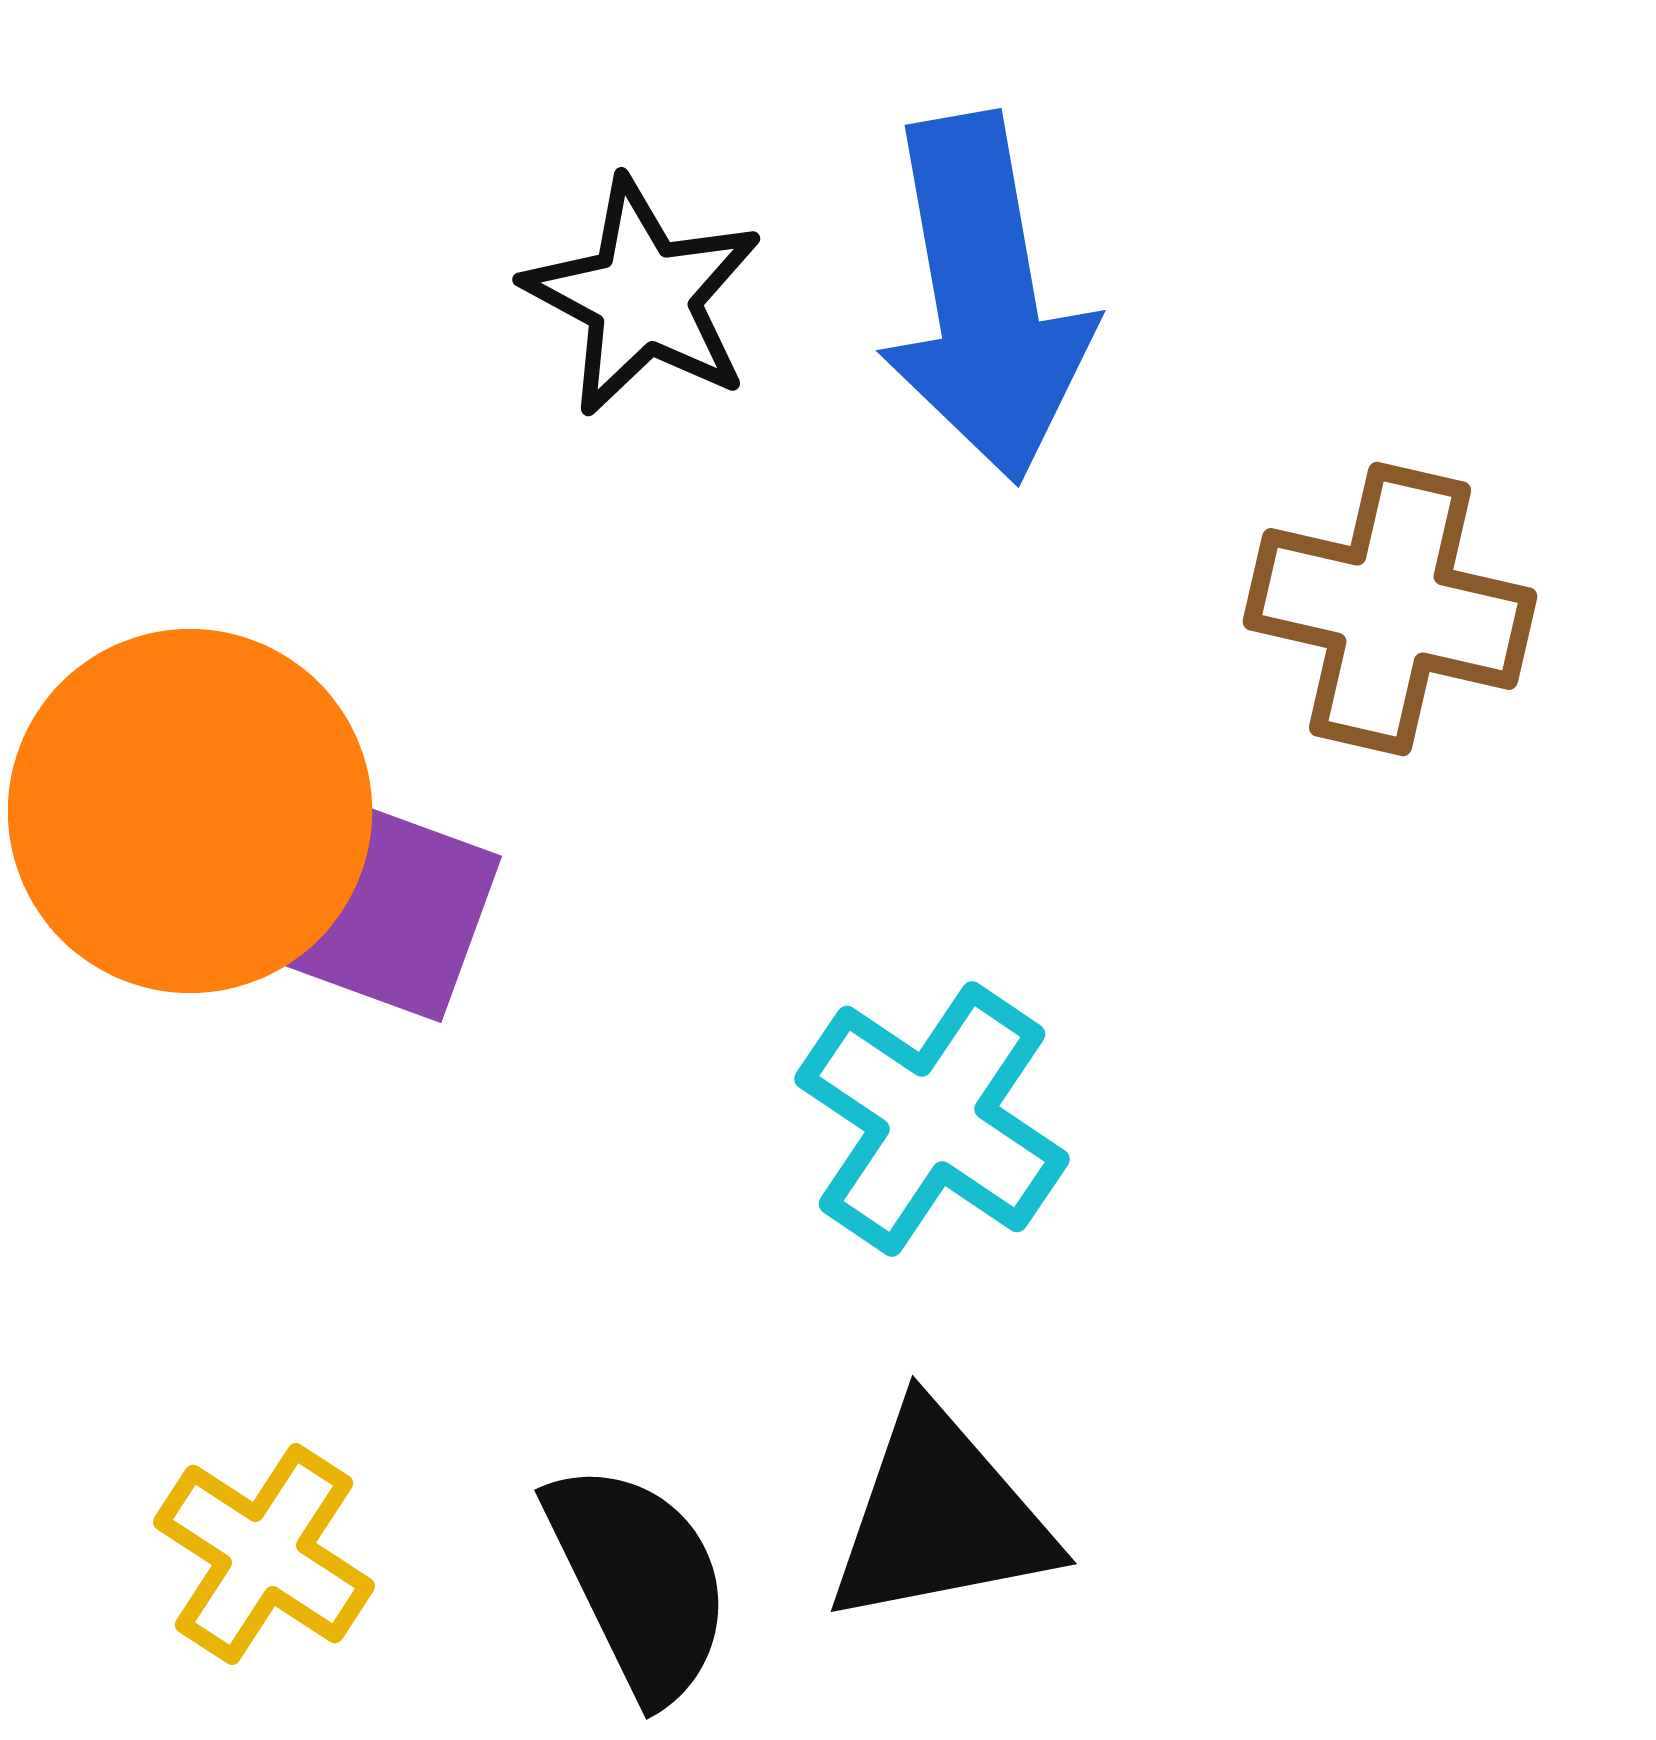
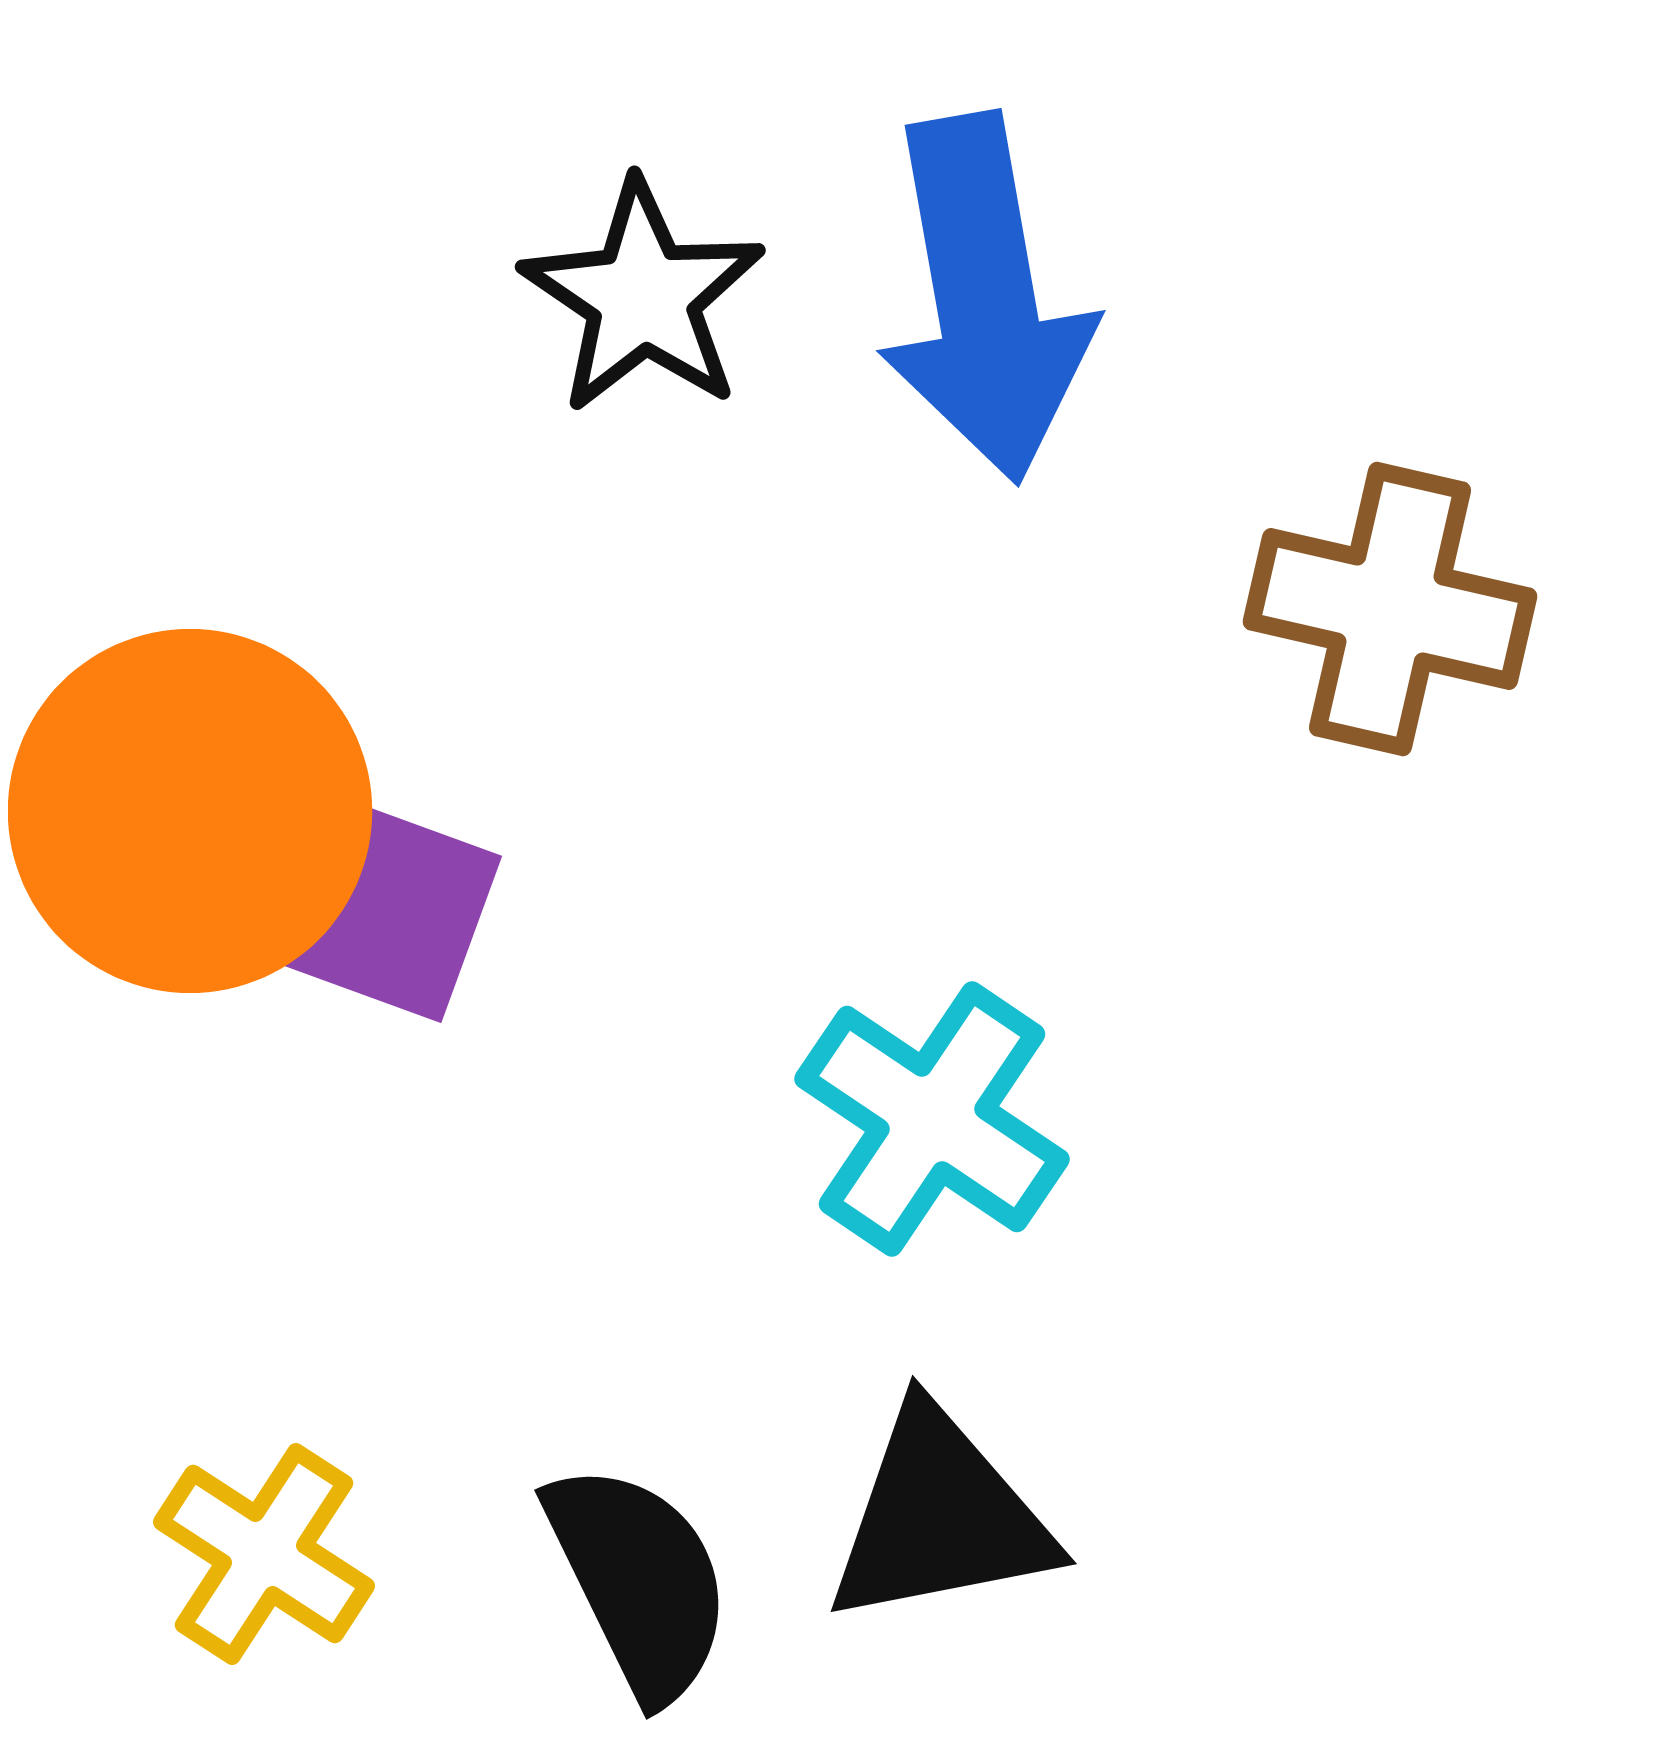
black star: rotated 6 degrees clockwise
